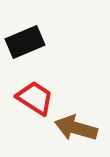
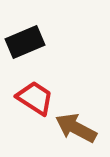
brown arrow: rotated 12 degrees clockwise
